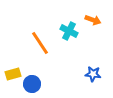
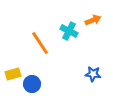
orange arrow: rotated 42 degrees counterclockwise
